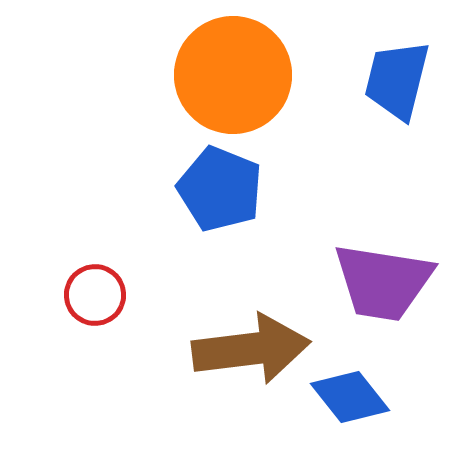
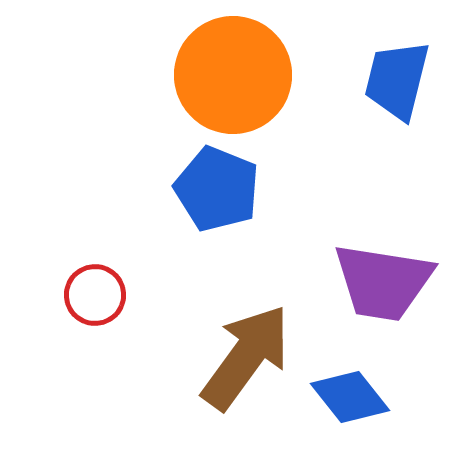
blue pentagon: moved 3 px left
brown arrow: moved 5 px left, 8 px down; rotated 47 degrees counterclockwise
